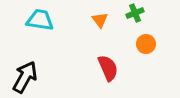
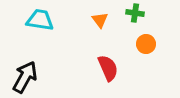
green cross: rotated 30 degrees clockwise
